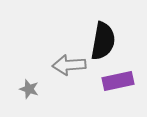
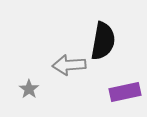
purple rectangle: moved 7 px right, 11 px down
gray star: rotated 18 degrees clockwise
